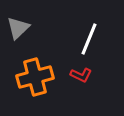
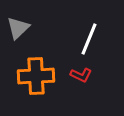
orange cross: moved 1 px right, 1 px up; rotated 12 degrees clockwise
